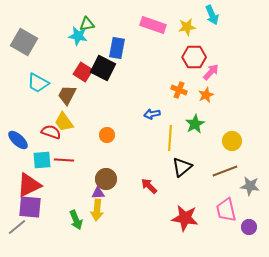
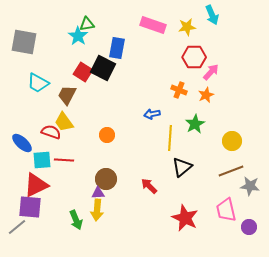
cyan star: rotated 24 degrees clockwise
gray square: rotated 20 degrees counterclockwise
blue ellipse: moved 4 px right, 3 px down
brown line: moved 6 px right
red triangle: moved 7 px right
red star: rotated 16 degrees clockwise
